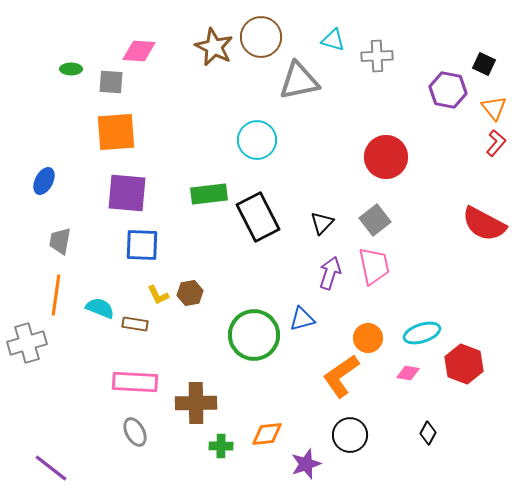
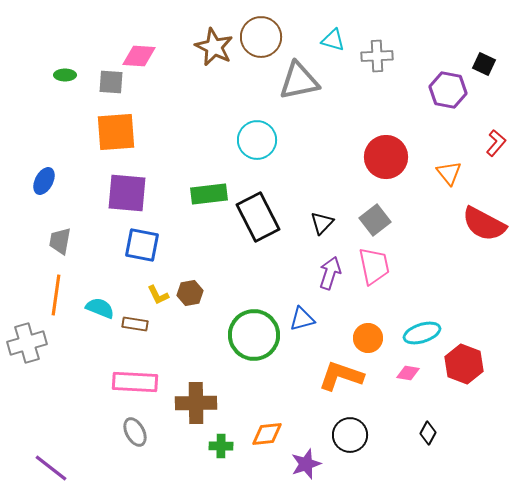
pink diamond at (139, 51): moved 5 px down
green ellipse at (71, 69): moved 6 px left, 6 px down
orange triangle at (494, 108): moved 45 px left, 65 px down
blue square at (142, 245): rotated 9 degrees clockwise
orange L-shape at (341, 376): rotated 54 degrees clockwise
